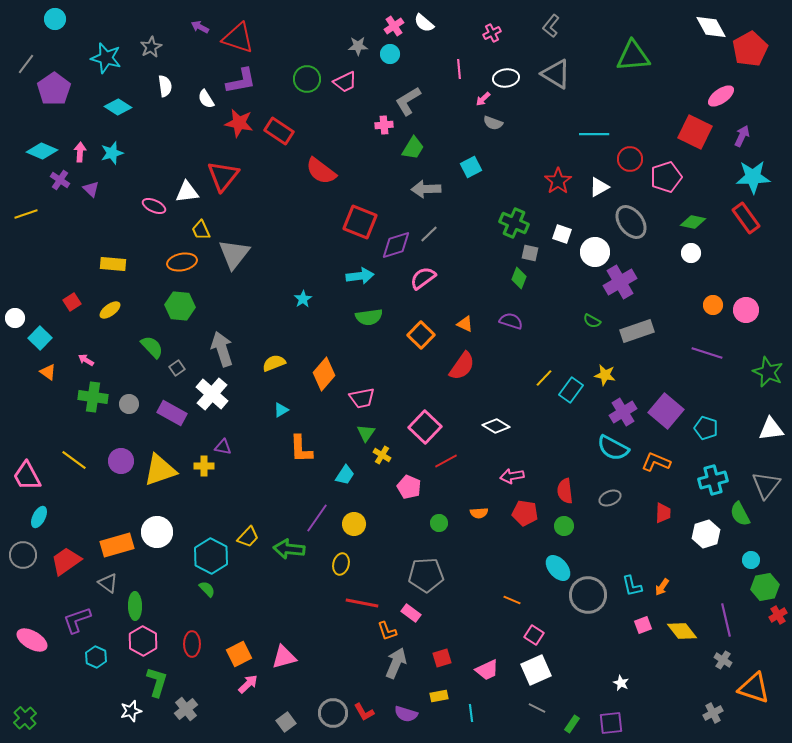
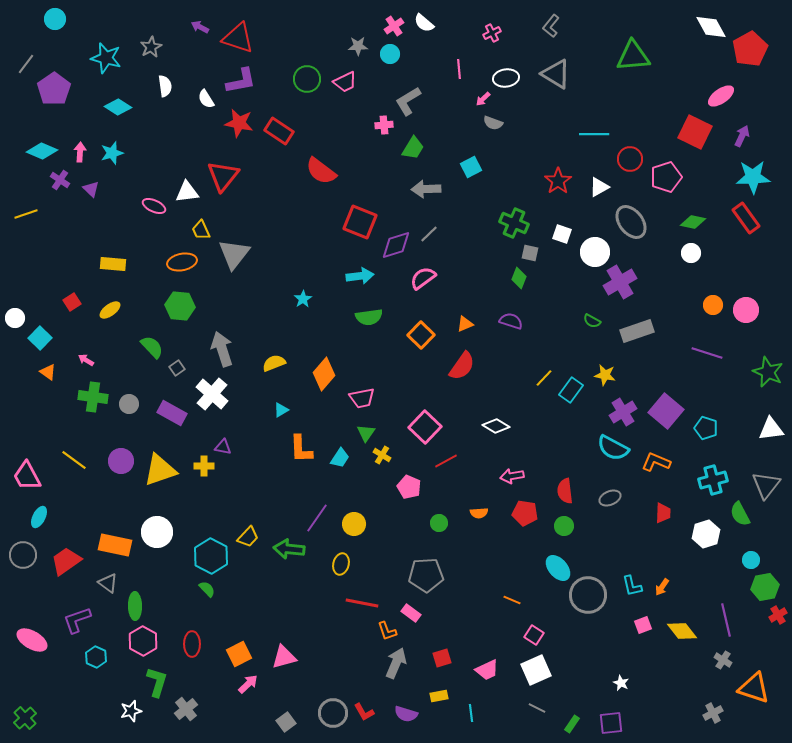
orange triangle at (465, 324): rotated 48 degrees counterclockwise
cyan trapezoid at (345, 475): moved 5 px left, 17 px up
orange rectangle at (117, 545): moved 2 px left; rotated 28 degrees clockwise
